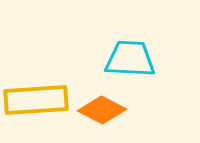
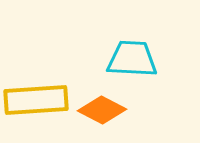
cyan trapezoid: moved 2 px right
